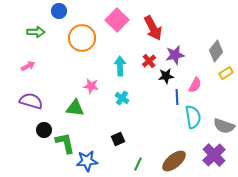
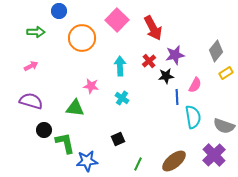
pink arrow: moved 3 px right
